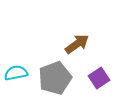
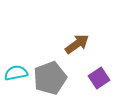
gray pentagon: moved 5 px left
